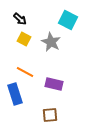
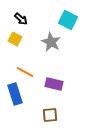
black arrow: moved 1 px right
yellow square: moved 9 px left
